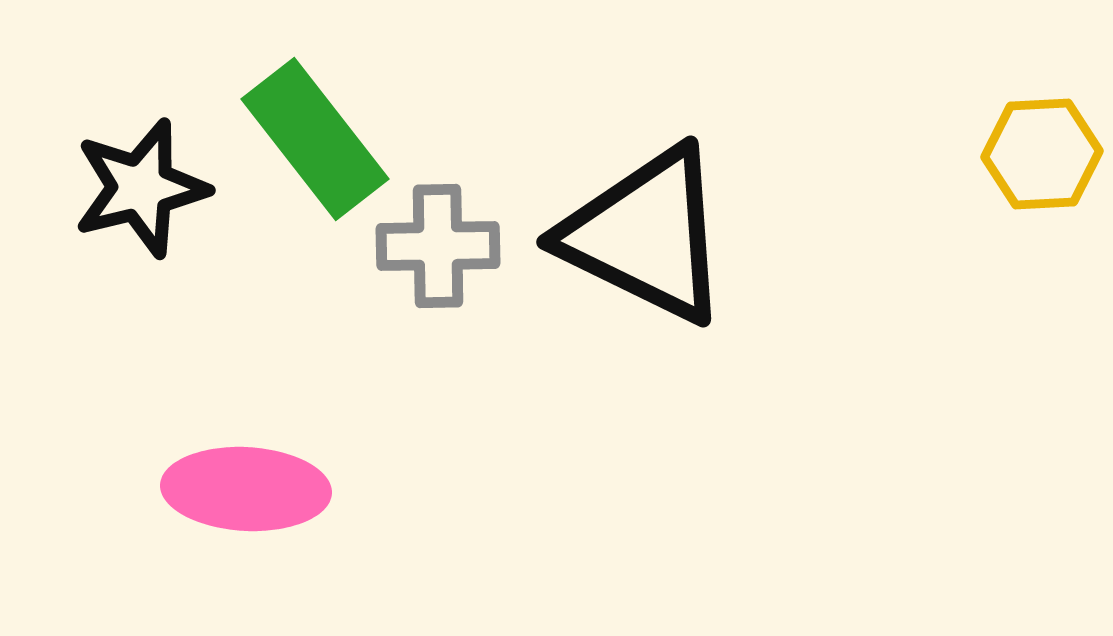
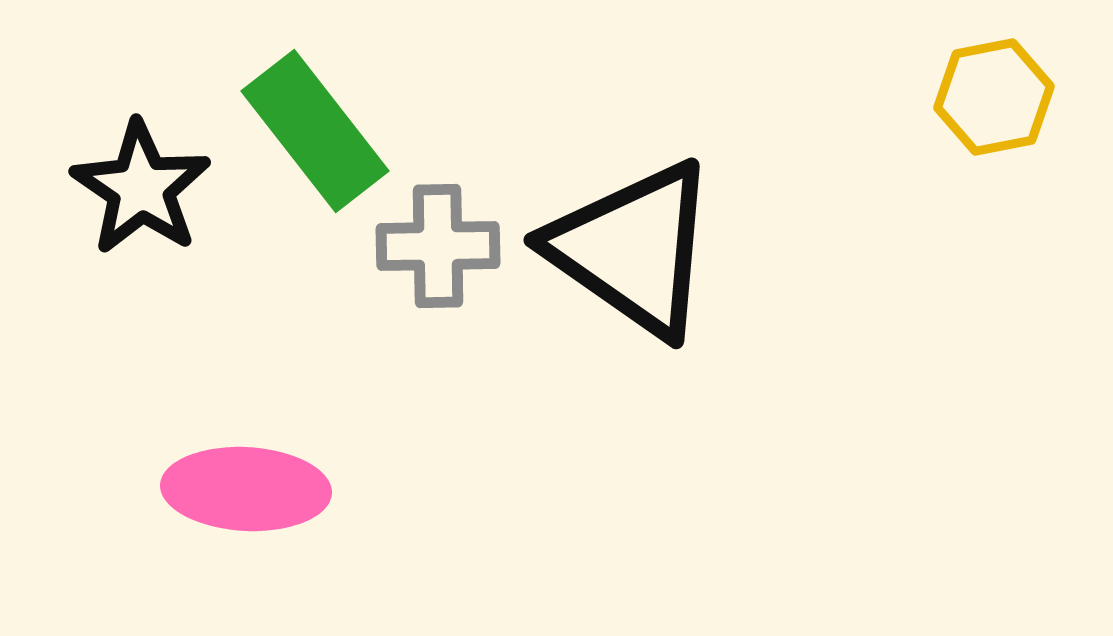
green rectangle: moved 8 px up
yellow hexagon: moved 48 px left, 57 px up; rotated 8 degrees counterclockwise
black star: rotated 24 degrees counterclockwise
black triangle: moved 13 px left, 14 px down; rotated 9 degrees clockwise
